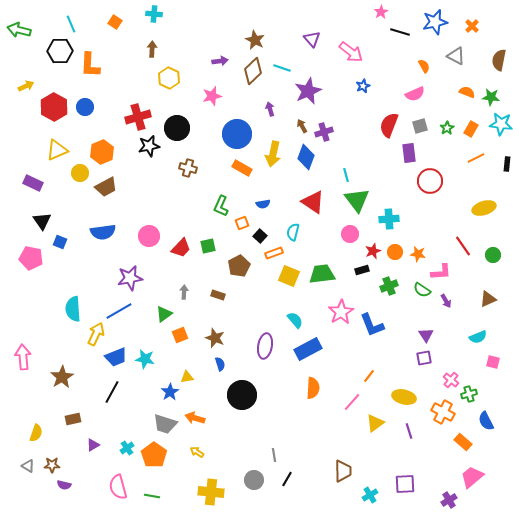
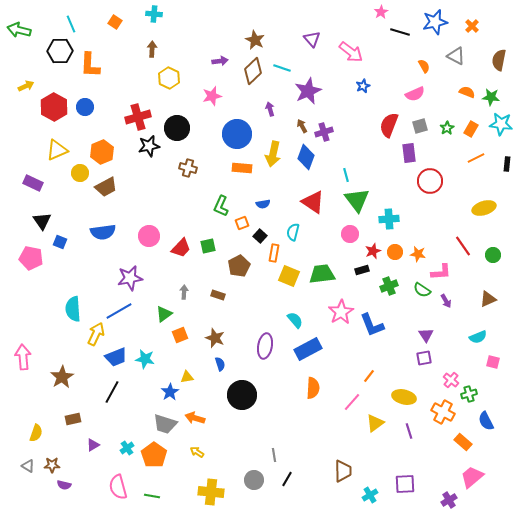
orange rectangle at (242, 168): rotated 24 degrees counterclockwise
orange rectangle at (274, 253): rotated 60 degrees counterclockwise
